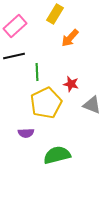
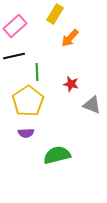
yellow pentagon: moved 18 px left, 2 px up; rotated 8 degrees counterclockwise
